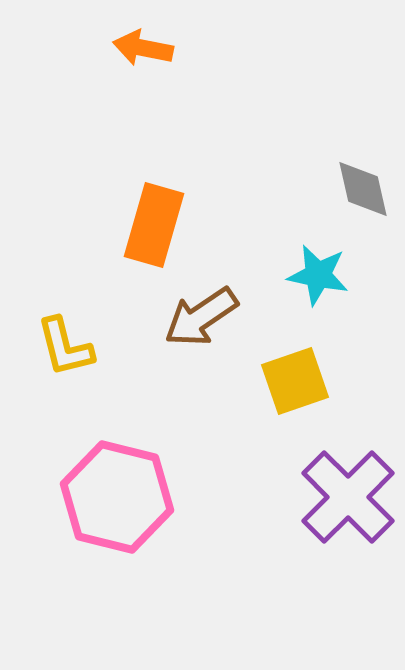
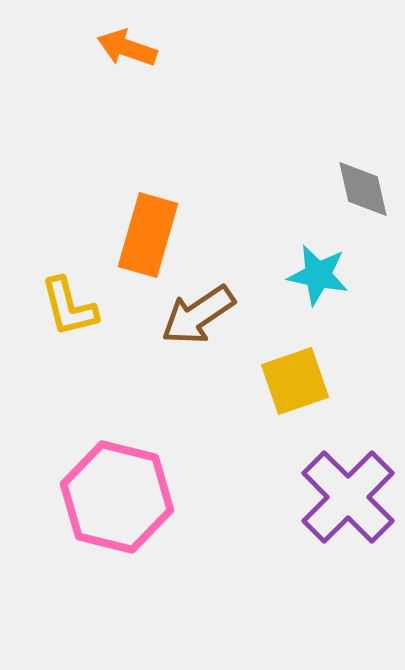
orange arrow: moved 16 px left; rotated 8 degrees clockwise
orange rectangle: moved 6 px left, 10 px down
brown arrow: moved 3 px left, 2 px up
yellow L-shape: moved 4 px right, 40 px up
